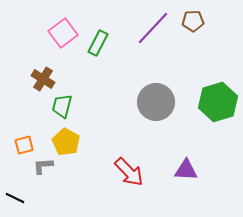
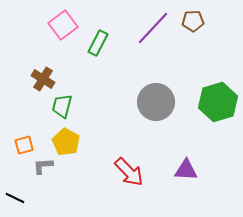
pink square: moved 8 px up
